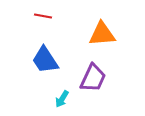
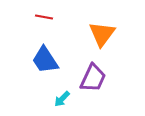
red line: moved 1 px right, 1 px down
orange triangle: rotated 48 degrees counterclockwise
cyan arrow: rotated 12 degrees clockwise
